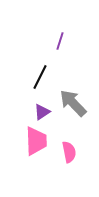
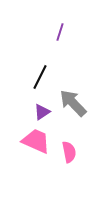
purple line: moved 9 px up
pink trapezoid: rotated 64 degrees counterclockwise
